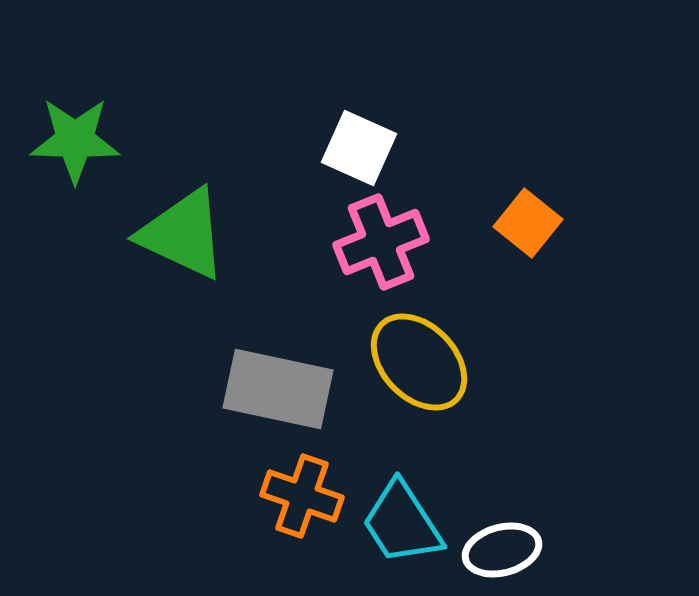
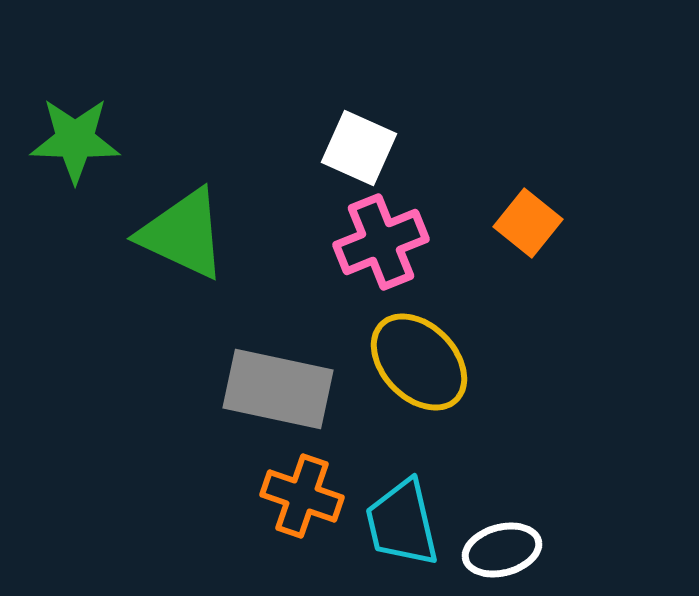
cyan trapezoid: rotated 20 degrees clockwise
